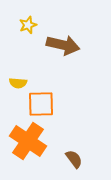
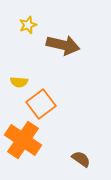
yellow semicircle: moved 1 px right, 1 px up
orange square: rotated 36 degrees counterclockwise
orange cross: moved 5 px left, 1 px up
brown semicircle: moved 7 px right; rotated 18 degrees counterclockwise
